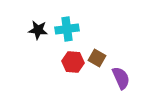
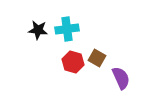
red hexagon: rotated 10 degrees clockwise
